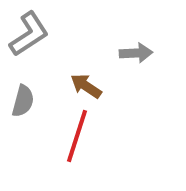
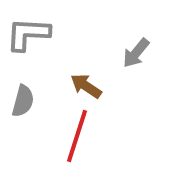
gray L-shape: moved 1 px left; rotated 144 degrees counterclockwise
gray arrow: rotated 132 degrees clockwise
